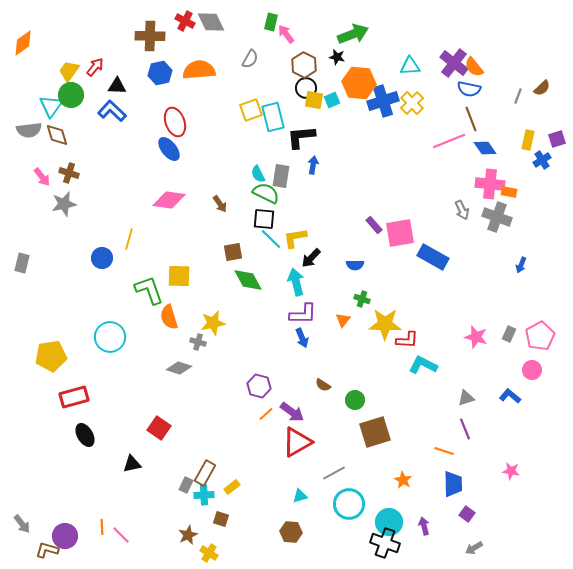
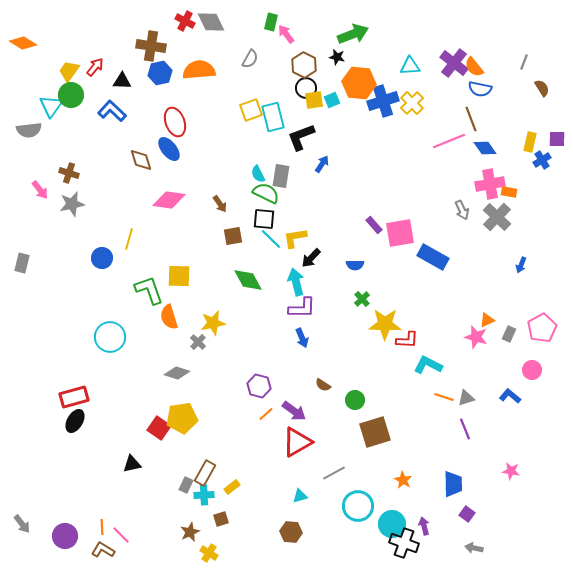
brown cross at (150, 36): moved 1 px right, 10 px down; rotated 8 degrees clockwise
orange diamond at (23, 43): rotated 68 degrees clockwise
black triangle at (117, 86): moved 5 px right, 5 px up
brown semicircle at (542, 88): rotated 78 degrees counterclockwise
blue semicircle at (469, 89): moved 11 px right
gray line at (518, 96): moved 6 px right, 34 px up
yellow square at (314, 100): rotated 18 degrees counterclockwise
brown diamond at (57, 135): moved 84 px right, 25 px down
black L-shape at (301, 137): rotated 16 degrees counterclockwise
purple square at (557, 139): rotated 18 degrees clockwise
yellow rectangle at (528, 140): moved 2 px right, 2 px down
blue arrow at (313, 165): moved 9 px right, 1 px up; rotated 24 degrees clockwise
pink arrow at (42, 177): moved 2 px left, 13 px down
pink cross at (490, 184): rotated 16 degrees counterclockwise
gray star at (64, 204): moved 8 px right
gray cross at (497, 217): rotated 24 degrees clockwise
brown square at (233, 252): moved 16 px up
green cross at (362, 299): rotated 28 degrees clockwise
purple L-shape at (303, 314): moved 1 px left, 6 px up
orange triangle at (343, 320): moved 144 px right; rotated 28 degrees clockwise
pink pentagon at (540, 336): moved 2 px right, 8 px up
gray cross at (198, 342): rotated 28 degrees clockwise
yellow pentagon at (51, 356): moved 131 px right, 62 px down
cyan L-shape at (423, 365): moved 5 px right
gray diamond at (179, 368): moved 2 px left, 5 px down
purple arrow at (292, 412): moved 2 px right, 1 px up
black ellipse at (85, 435): moved 10 px left, 14 px up; rotated 60 degrees clockwise
orange line at (444, 451): moved 54 px up
cyan circle at (349, 504): moved 9 px right, 2 px down
brown square at (221, 519): rotated 35 degrees counterclockwise
cyan circle at (389, 522): moved 3 px right, 2 px down
brown star at (188, 535): moved 2 px right, 3 px up
black cross at (385, 543): moved 19 px right
gray arrow at (474, 548): rotated 42 degrees clockwise
brown L-shape at (47, 550): moved 56 px right; rotated 15 degrees clockwise
